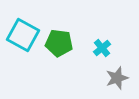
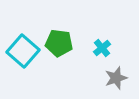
cyan square: moved 16 px down; rotated 12 degrees clockwise
gray star: moved 1 px left
